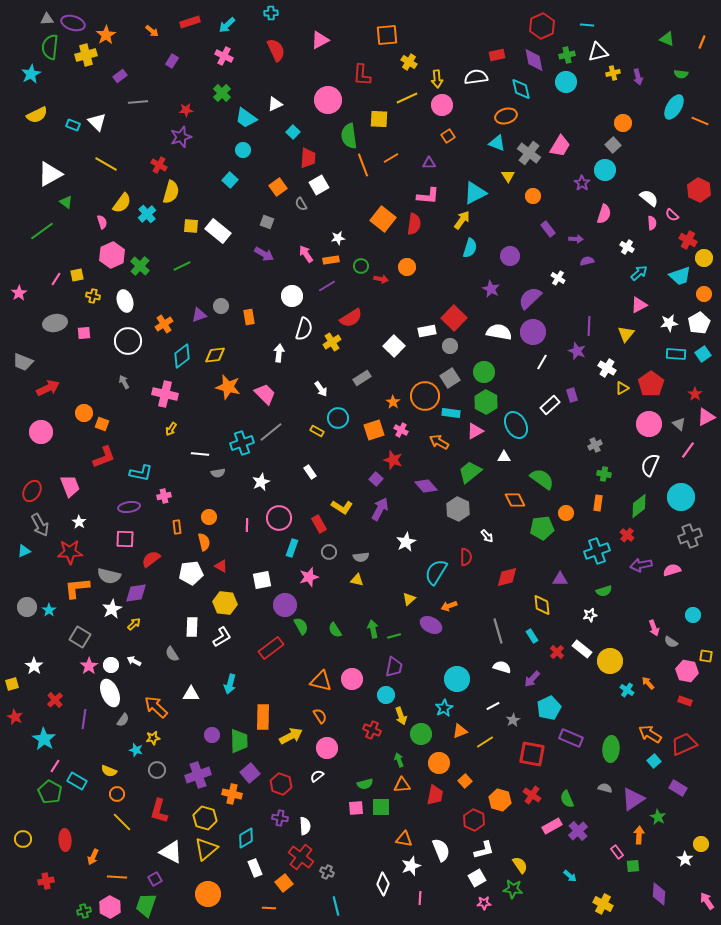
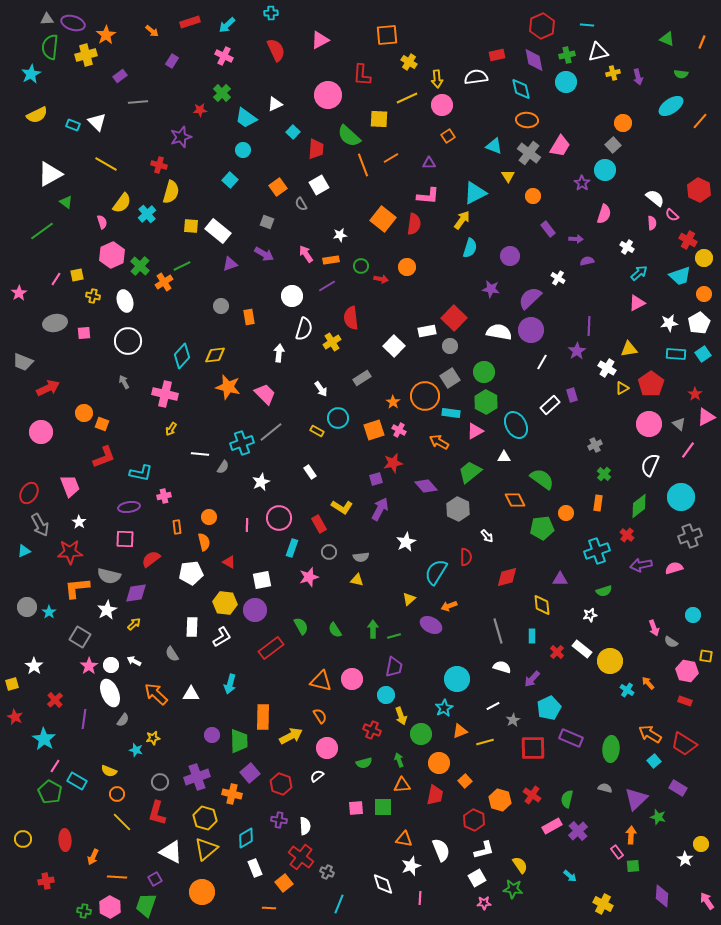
pink circle at (328, 100): moved 5 px up
cyan ellipse at (674, 107): moved 3 px left, 1 px up; rotated 25 degrees clockwise
red star at (186, 110): moved 14 px right
orange ellipse at (506, 116): moved 21 px right, 4 px down; rotated 20 degrees clockwise
orange line at (700, 121): rotated 72 degrees counterclockwise
green semicircle at (349, 136): rotated 40 degrees counterclockwise
cyan triangle at (497, 143): moved 3 px left, 3 px down
red trapezoid at (308, 158): moved 8 px right, 9 px up
red cross at (159, 165): rotated 14 degrees counterclockwise
white semicircle at (649, 198): moved 6 px right
white star at (338, 238): moved 2 px right, 3 px up
purple star at (491, 289): rotated 18 degrees counterclockwise
pink triangle at (639, 305): moved 2 px left, 2 px up
purple triangle at (199, 315): moved 31 px right, 51 px up
red semicircle at (351, 318): rotated 115 degrees clockwise
orange cross at (164, 324): moved 42 px up
purple circle at (533, 332): moved 2 px left, 2 px up
yellow triangle at (626, 334): moved 3 px right, 15 px down; rotated 42 degrees clockwise
purple star at (577, 351): rotated 18 degrees clockwise
cyan diamond at (182, 356): rotated 10 degrees counterclockwise
pink cross at (401, 430): moved 2 px left
red star at (393, 460): moved 3 px down; rotated 30 degrees counterclockwise
gray semicircle at (218, 473): moved 5 px right, 6 px up; rotated 48 degrees counterclockwise
green cross at (604, 474): rotated 32 degrees clockwise
purple square at (376, 479): rotated 32 degrees clockwise
red ellipse at (32, 491): moved 3 px left, 2 px down
red triangle at (221, 566): moved 8 px right, 4 px up
pink semicircle at (672, 570): moved 2 px right, 2 px up
purple circle at (285, 605): moved 30 px left, 5 px down
white star at (112, 609): moved 5 px left, 1 px down
cyan star at (49, 610): moved 2 px down
green arrow at (373, 629): rotated 12 degrees clockwise
cyan rectangle at (532, 636): rotated 32 degrees clockwise
orange arrow at (156, 707): moved 13 px up
yellow line at (485, 742): rotated 18 degrees clockwise
red trapezoid at (684, 744): rotated 124 degrees counterclockwise
red square at (532, 754): moved 1 px right, 6 px up; rotated 12 degrees counterclockwise
gray circle at (157, 770): moved 3 px right, 12 px down
purple cross at (198, 775): moved 1 px left, 2 px down
green semicircle at (365, 784): moved 1 px left, 21 px up
green semicircle at (567, 799): rotated 36 degrees clockwise
purple triangle at (633, 799): moved 3 px right; rotated 10 degrees counterclockwise
green square at (381, 807): moved 2 px right
red L-shape at (159, 811): moved 2 px left, 2 px down
green star at (658, 817): rotated 14 degrees counterclockwise
purple cross at (280, 818): moved 1 px left, 2 px down
orange arrow at (639, 835): moved 8 px left
white diamond at (383, 884): rotated 40 degrees counterclockwise
orange circle at (208, 894): moved 6 px left, 2 px up
purple diamond at (659, 894): moved 3 px right, 2 px down
cyan line at (336, 906): moved 3 px right, 2 px up; rotated 36 degrees clockwise
green cross at (84, 911): rotated 24 degrees clockwise
